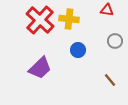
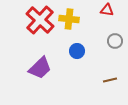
blue circle: moved 1 px left, 1 px down
brown line: rotated 64 degrees counterclockwise
